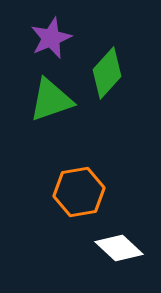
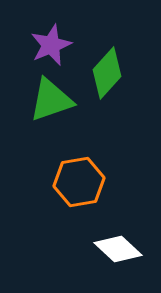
purple star: moved 7 px down
orange hexagon: moved 10 px up
white diamond: moved 1 px left, 1 px down
